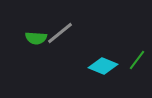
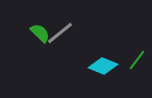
green semicircle: moved 4 px right, 5 px up; rotated 140 degrees counterclockwise
